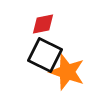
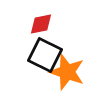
red diamond: moved 2 px left
